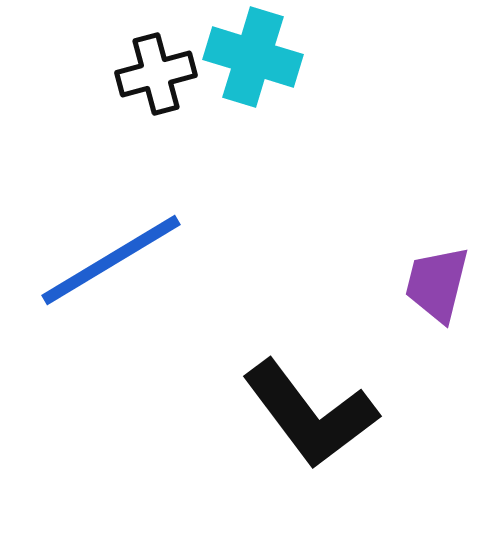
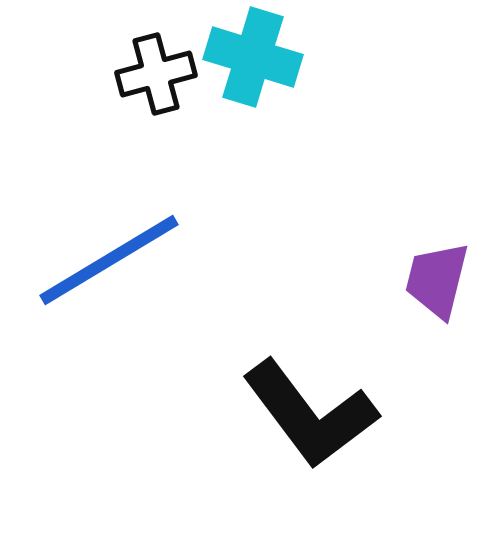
blue line: moved 2 px left
purple trapezoid: moved 4 px up
